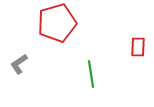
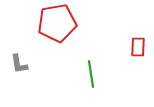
red pentagon: rotated 6 degrees clockwise
gray L-shape: rotated 65 degrees counterclockwise
